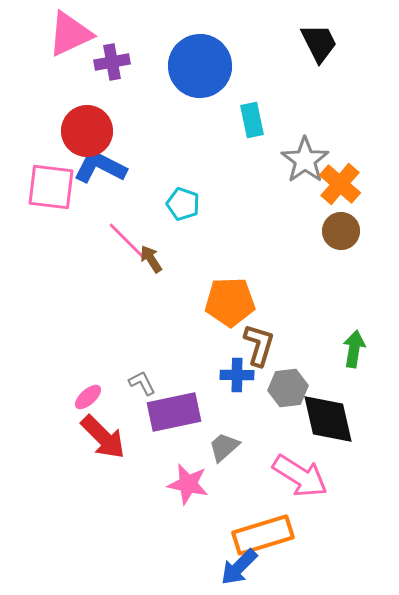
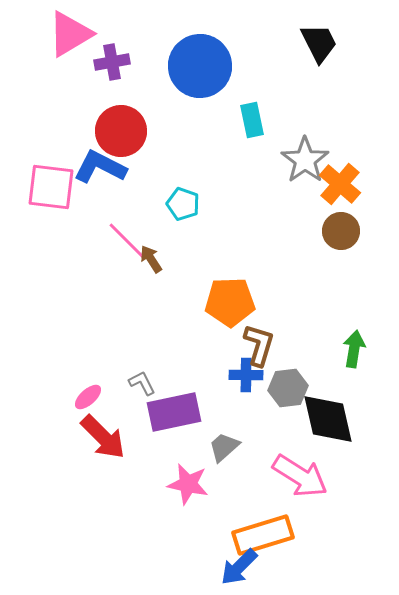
pink triangle: rotated 6 degrees counterclockwise
red circle: moved 34 px right
blue cross: moved 9 px right
